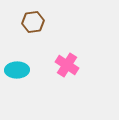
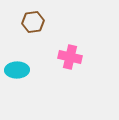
pink cross: moved 3 px right, 8 px up; rotated 20 degrees counterclockwise
